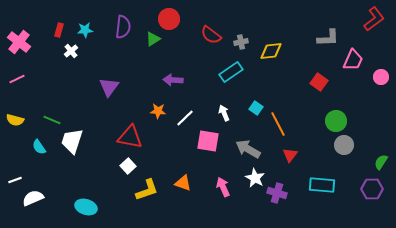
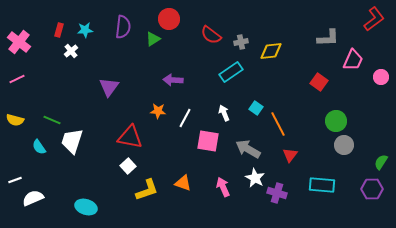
white line at (185, 118): rotated 18 degrees counterclockwise
